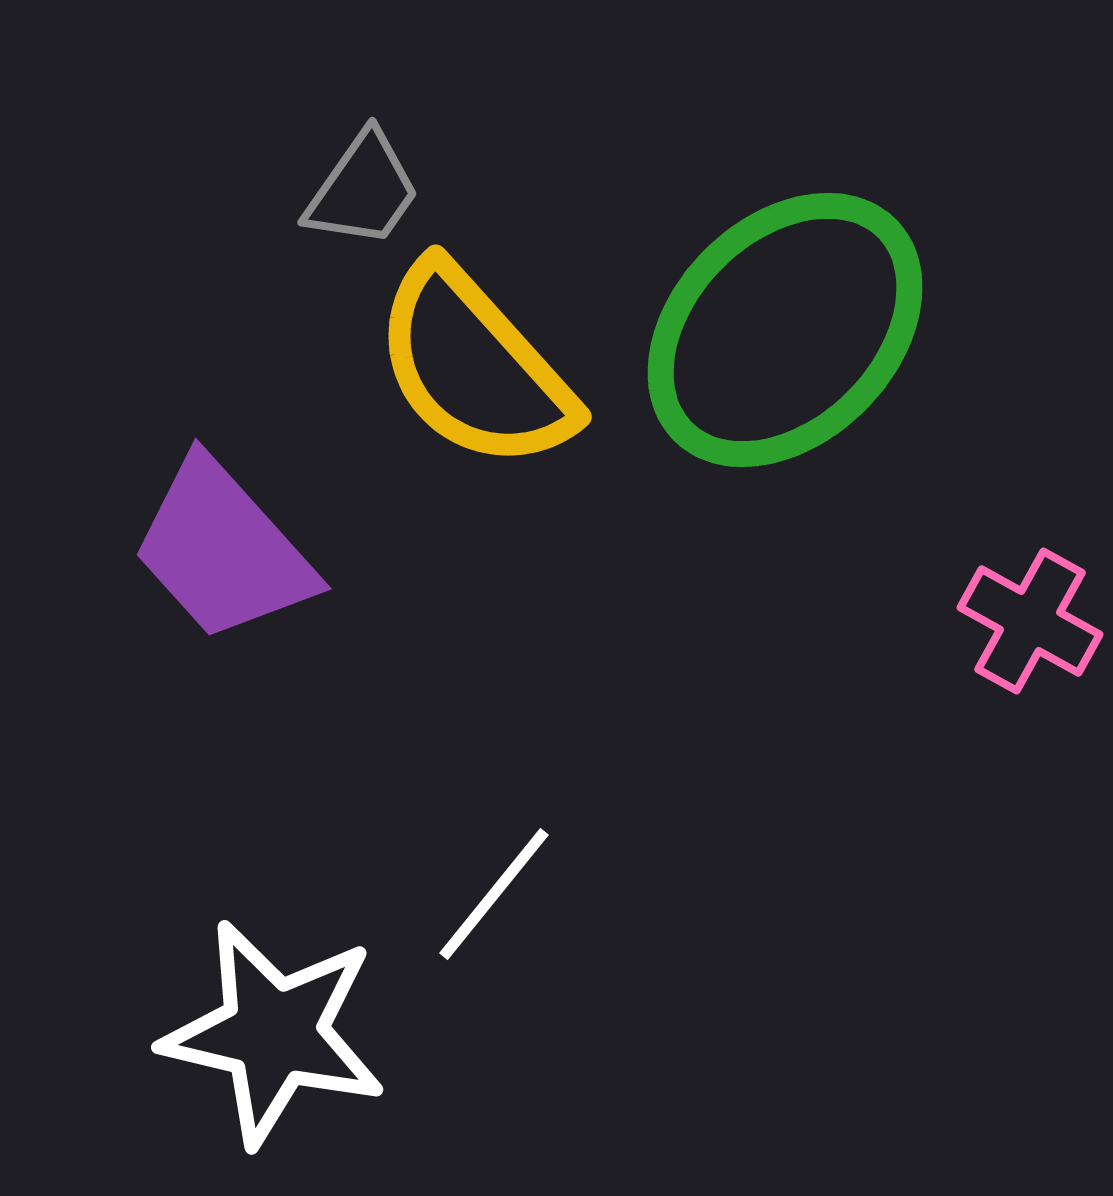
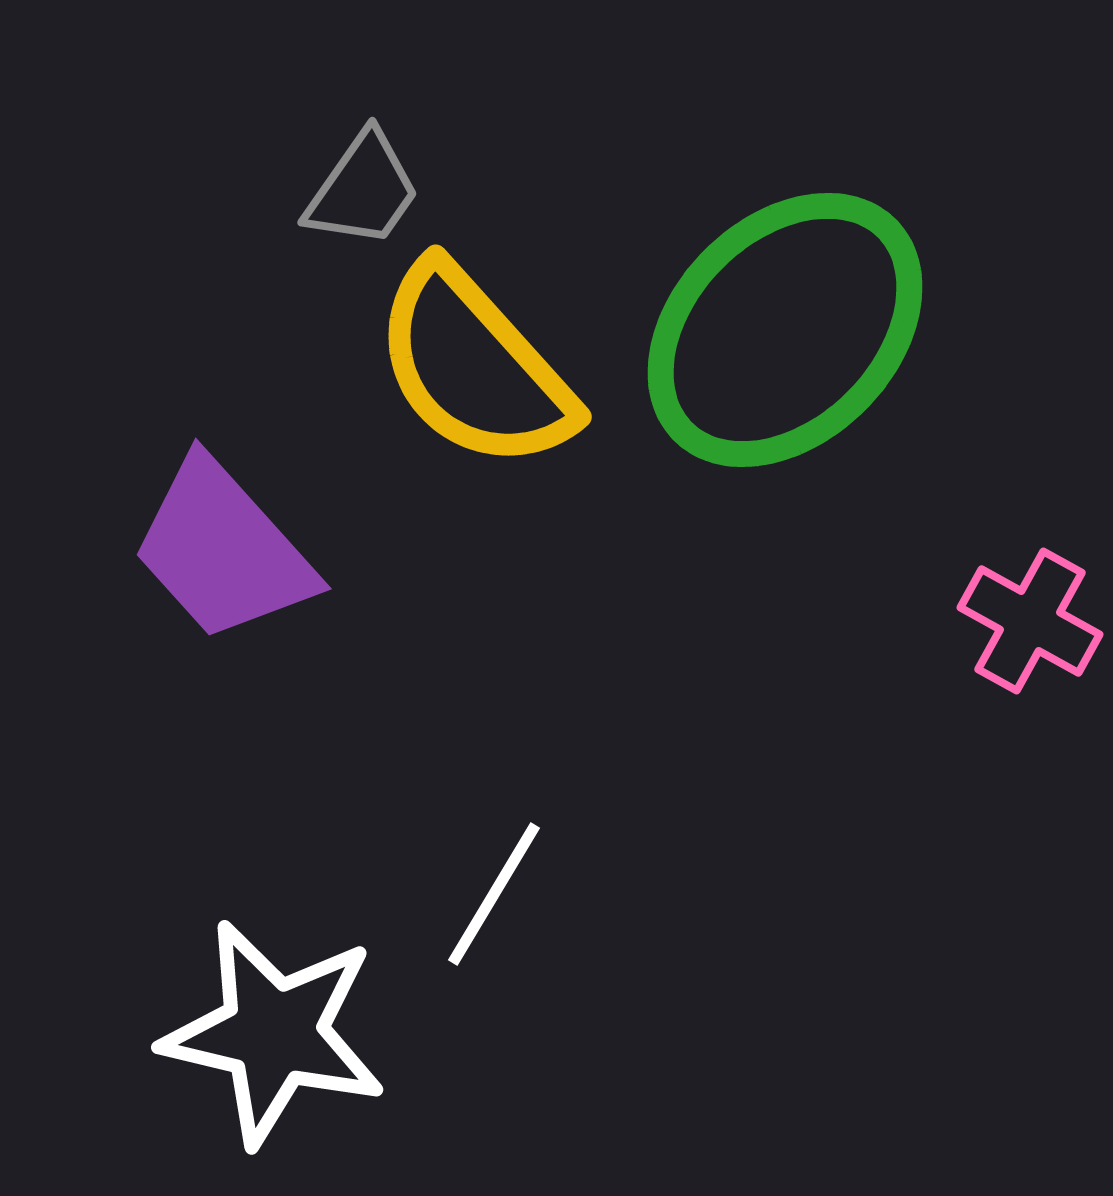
white line: rotated 8 degrees counterclockwise
